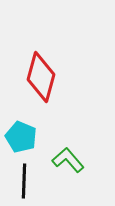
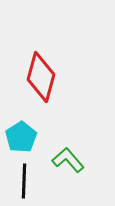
cyan pentagon: rotated 16 degrees clockwise
